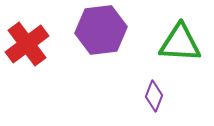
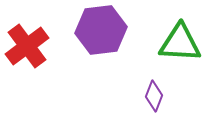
red cross: moved 2 px down
